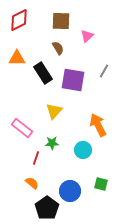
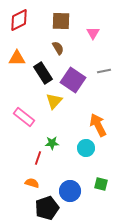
pink triangle: moved 6 px right, 3 px up; rotated 16 degrees counterclockwise
gray line: rotated 48 degrees clockwise
purple square: rotated 25 degrees clockwise
yellow triangle: moved 10 px up
pink rectangle: moved 2 px right, 11 px up
cyan circle: moved 3 px right, 2 px up
red line: moved 2 px right
orange semicircle: rotated 24 degrees counterclockwise
black pentagon: rotated 15 degrees clockwise
